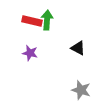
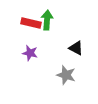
red rectangle: moved 1 px left, 2 px down
black triangle: moved 2 px left
gray star: moved 15 px left, 15 px up
